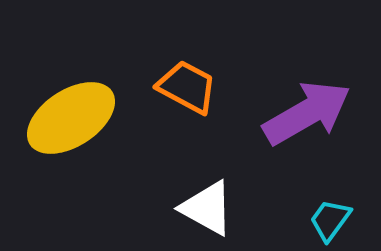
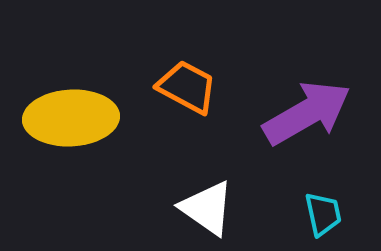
yellow ellipse: rotated 30 degrees clockwise
white triangle: rotated 6 degrees clockwise
cyan trapezoid: moved 7 px left, 6 px up; rotated 132 degrees clockwise
